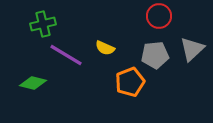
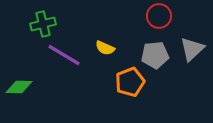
purple line: moved 2 px left
green diamond: moved 14 px left, 4 px down; rotated 12 degrees counterclockwise
